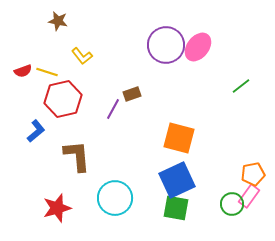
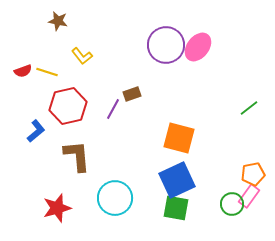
green line: moved 8 px right, 22 px down
red hexagon: moved 5 px right, 7 px down
